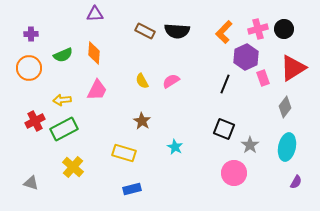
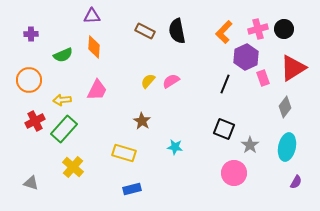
purple triangle: moved 3 px left, 2 px down
black semicircle: rotated 75 degrees clockwise
orange diamond: moved 6 px up
orange circle: moved 12 px down
yellow semicircle: moved 6 px right; rotated 70 degrees clockwise
green rectangle: rotated 20 degrees counterclockwise
cyan star: rotated 21 degrees counterclockwise
